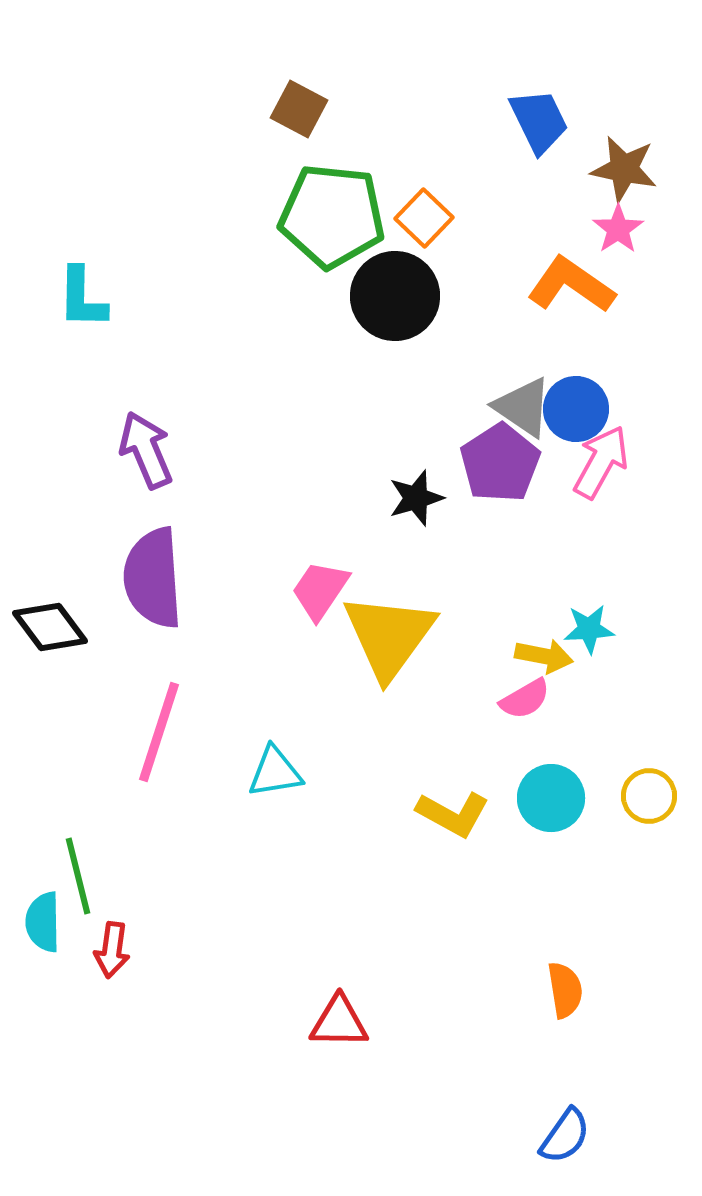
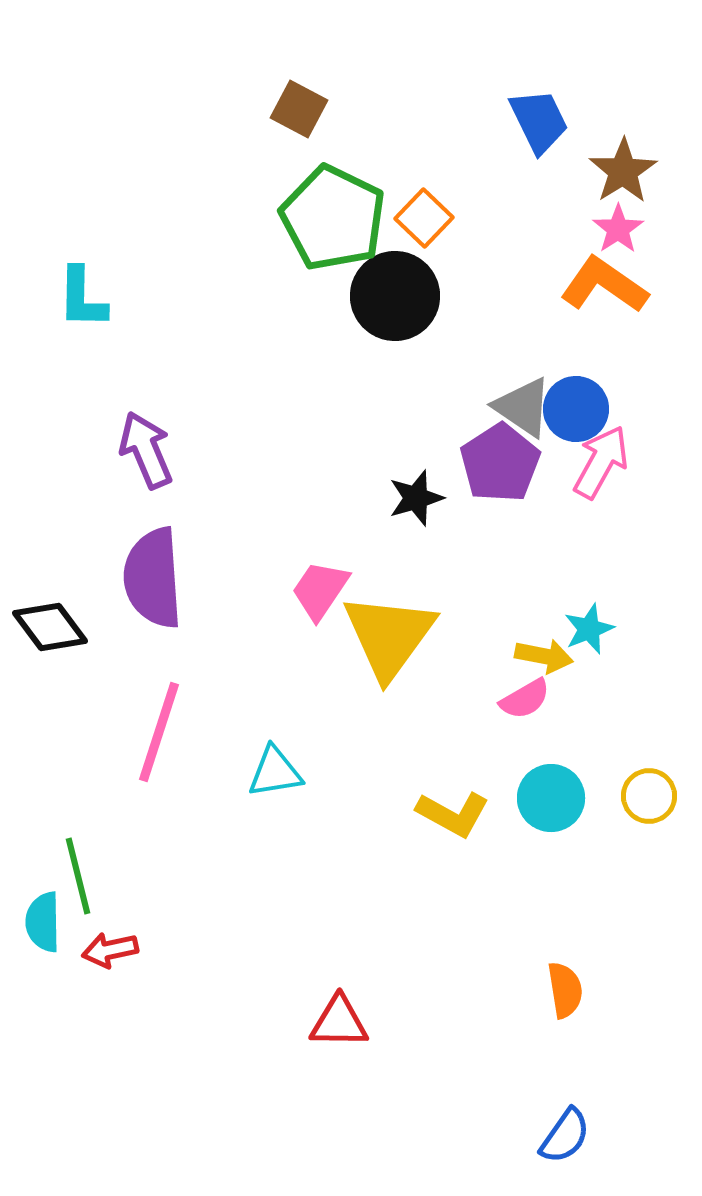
brown star: moved 1 px left, 2 px down; rotated 28 degrees clockwise
green pentagon: moved 1 px right, 2 px down; rotated 20 degrees clockwise
orange L-shape: moved 33 px right
cyan star: rotated 18 degrees counterclockwise
red arrow: moved 2 px left; rotated 70 degrees clockwise
